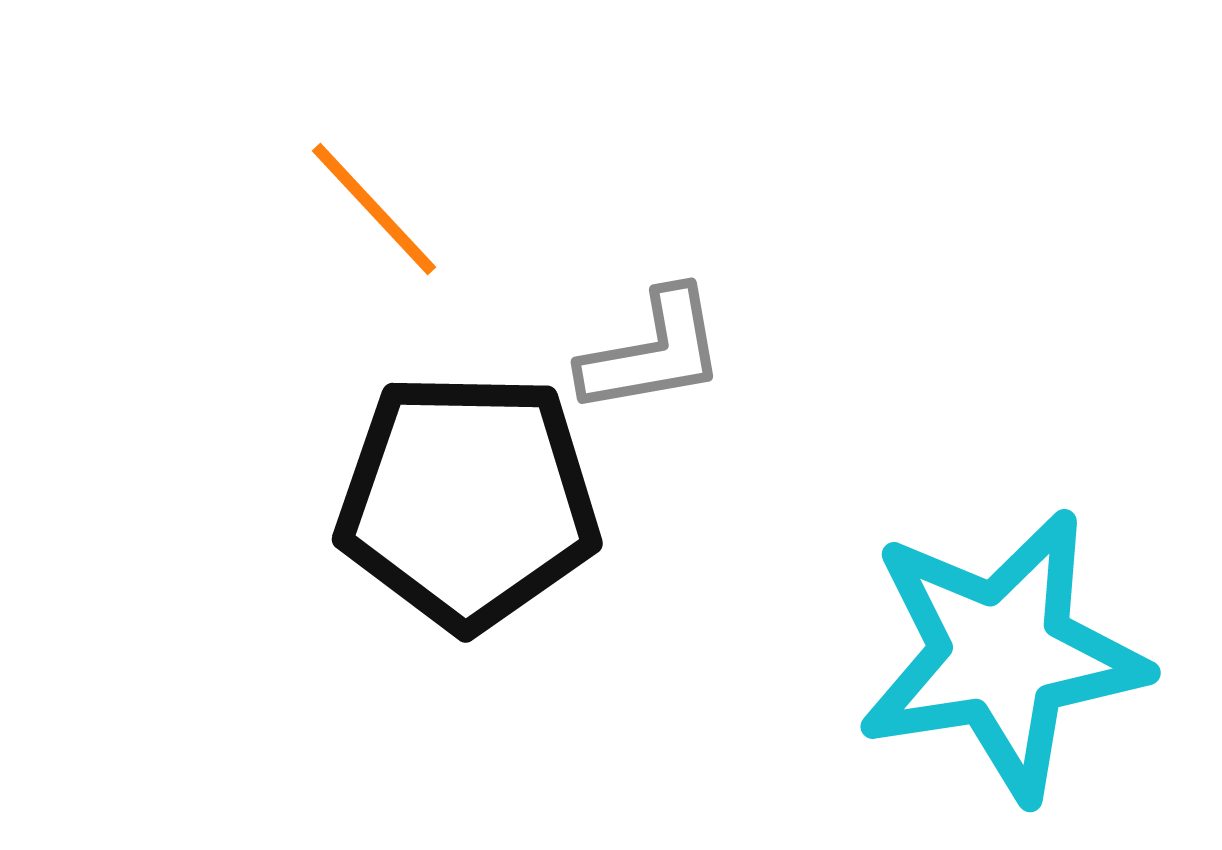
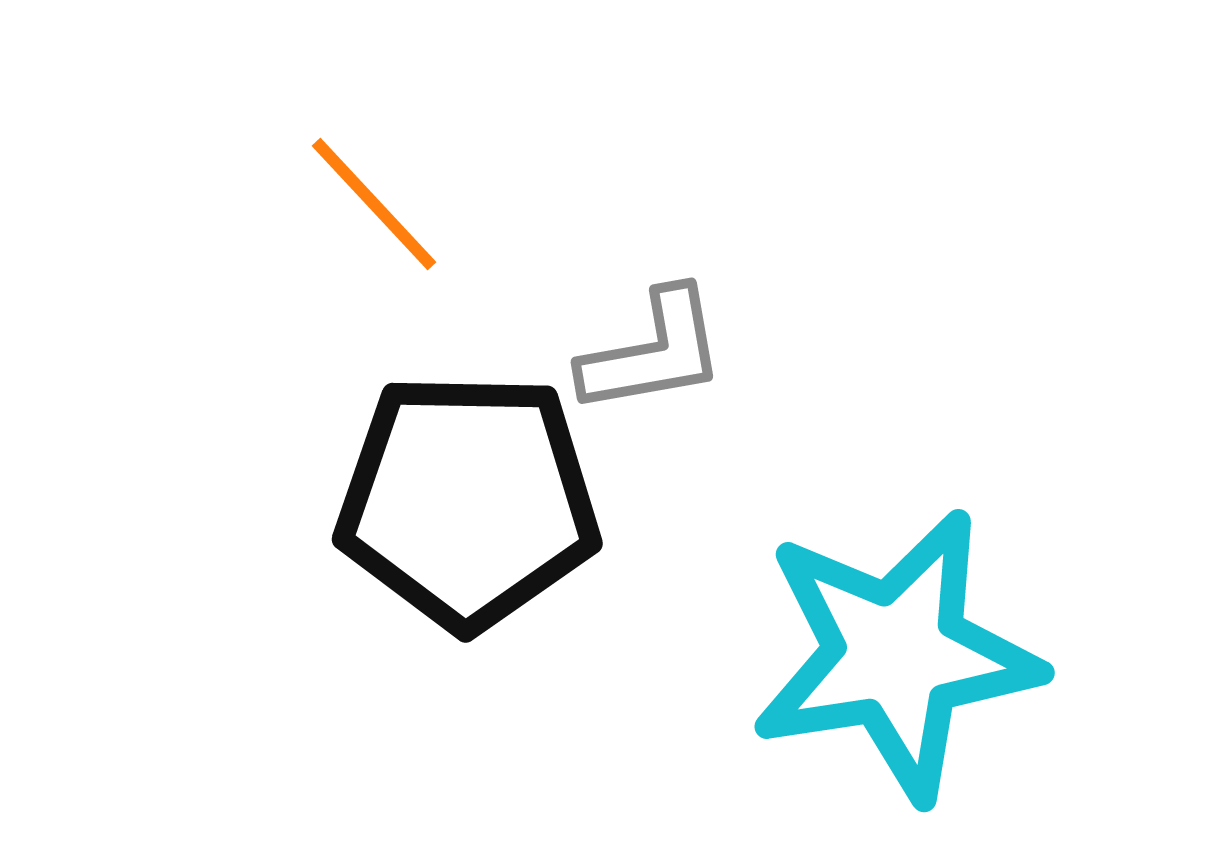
orange line: moved 5 px up
cyan star: moved 106 px left
